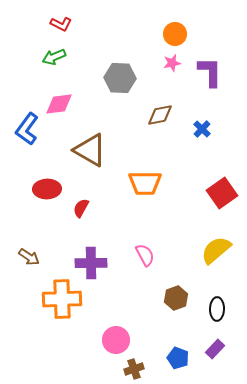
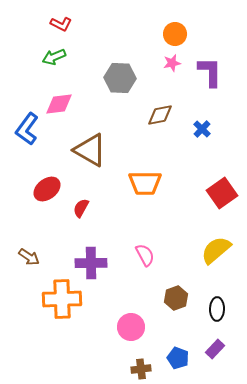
red ellipse: rotated 36 degrees counterclockwise
pink circle: moved 15 px right, 13 px up
brown cross: moved 7 px right; rotated 12 degrees clockwise
